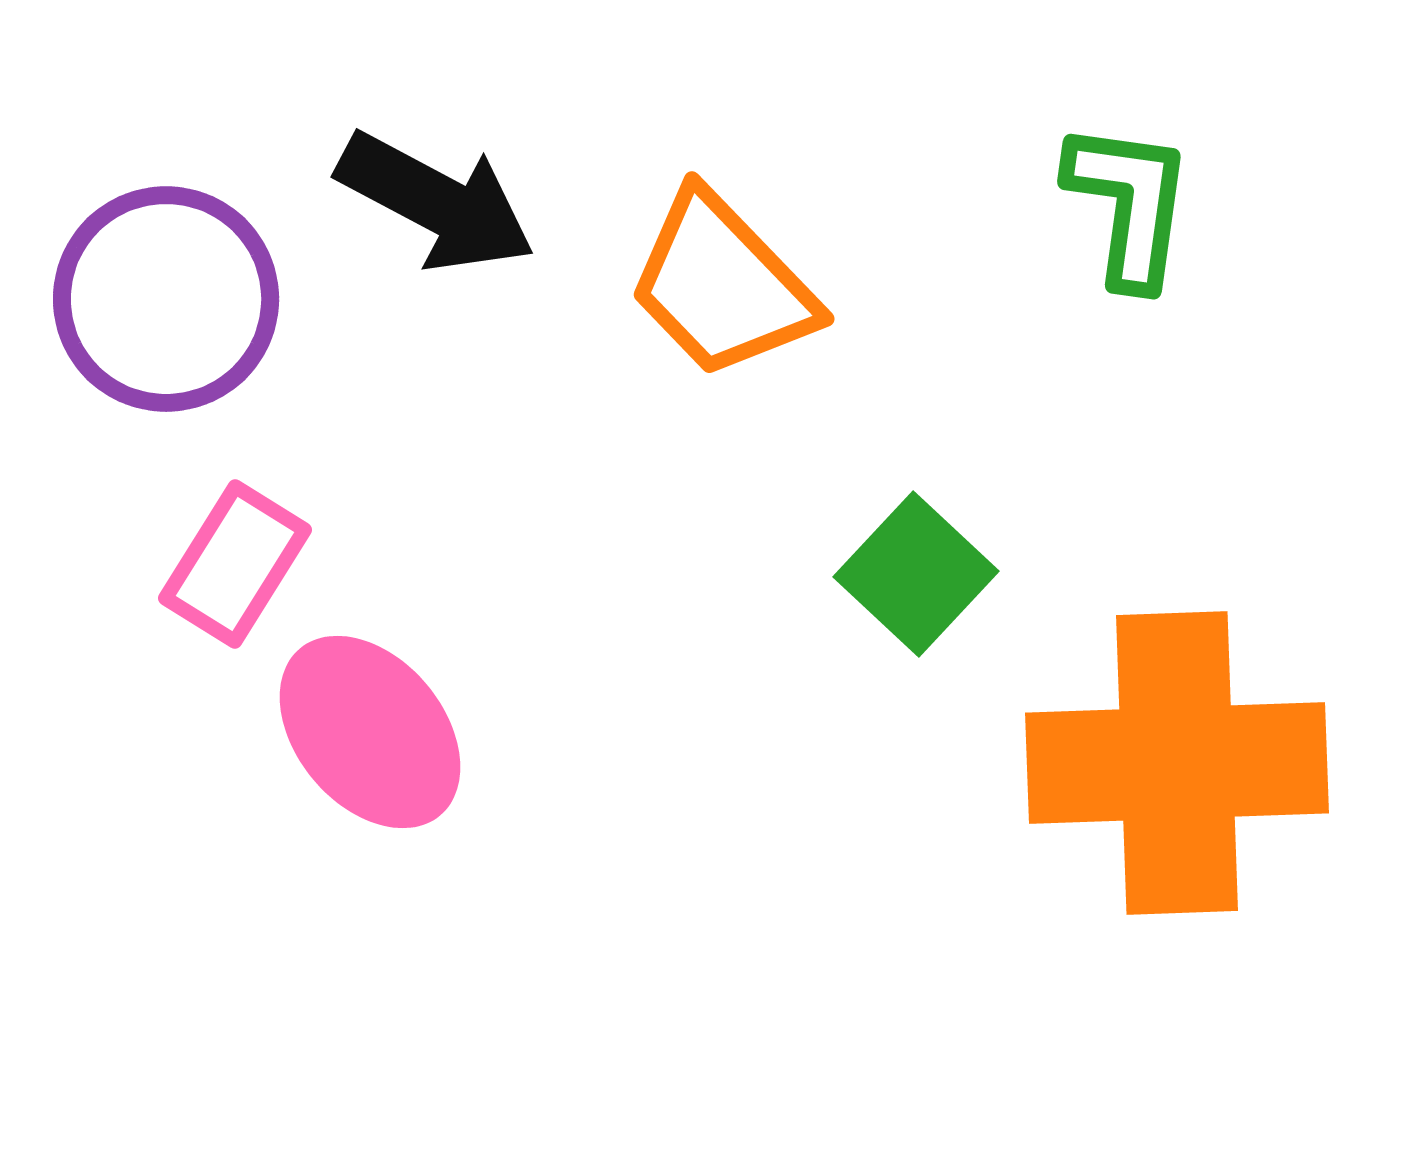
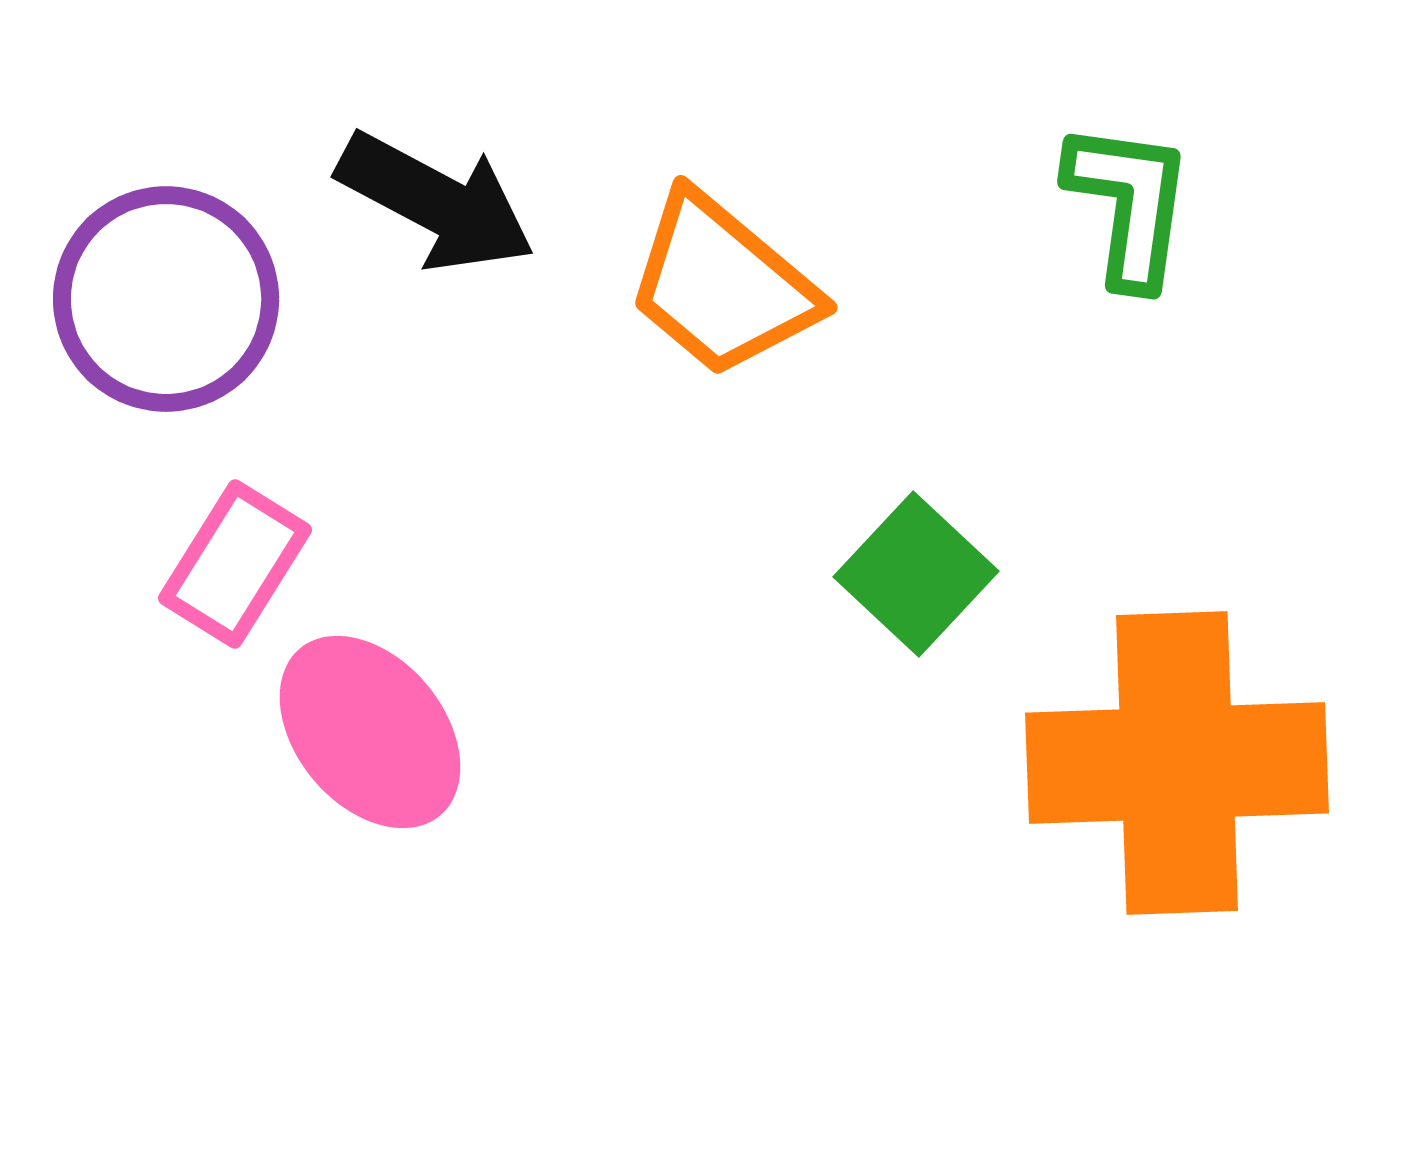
orange trapezoid: rotated 6 degrees counterclockwise
